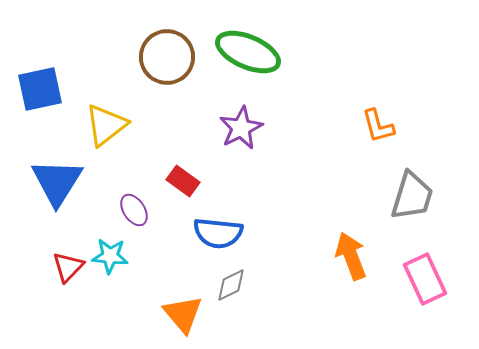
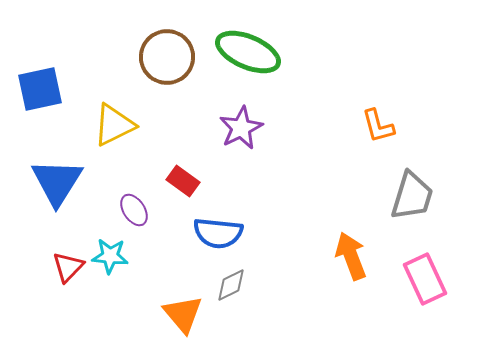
yellow triangle: moved 8 px right; rotated 12 degrees clockwise
